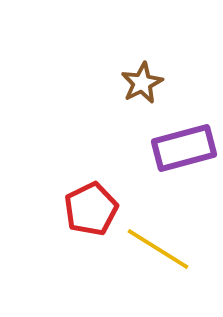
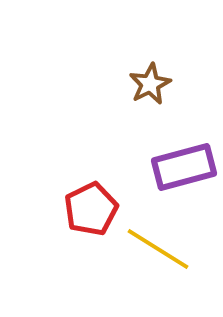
brown star: moved 8 px right, 1 px down
purple rectangle: moved 19 px down
